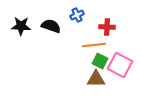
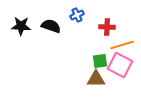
orange line: moved 28 px right; rotated 10 degrees counterclockwise
green square: rotated 35 degrees counterclockwise
